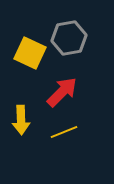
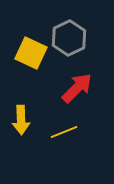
gray hexagon: rotated 16 degrees counterclockwise
yellow square: moved 1 px right
red arrow: moved 15 px right, 4 px up
